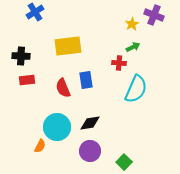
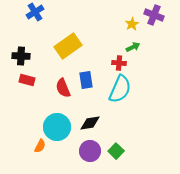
yellow rectangle: rotated 28 degrees counterclockwise
red rectangle: rotated 21 degrees clockwise
cyan semicircle: moved 16 px left
green square: moved 8 px left, 11 px up
